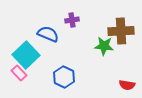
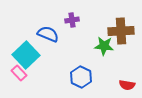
blue hexagon: moved 17 px right
